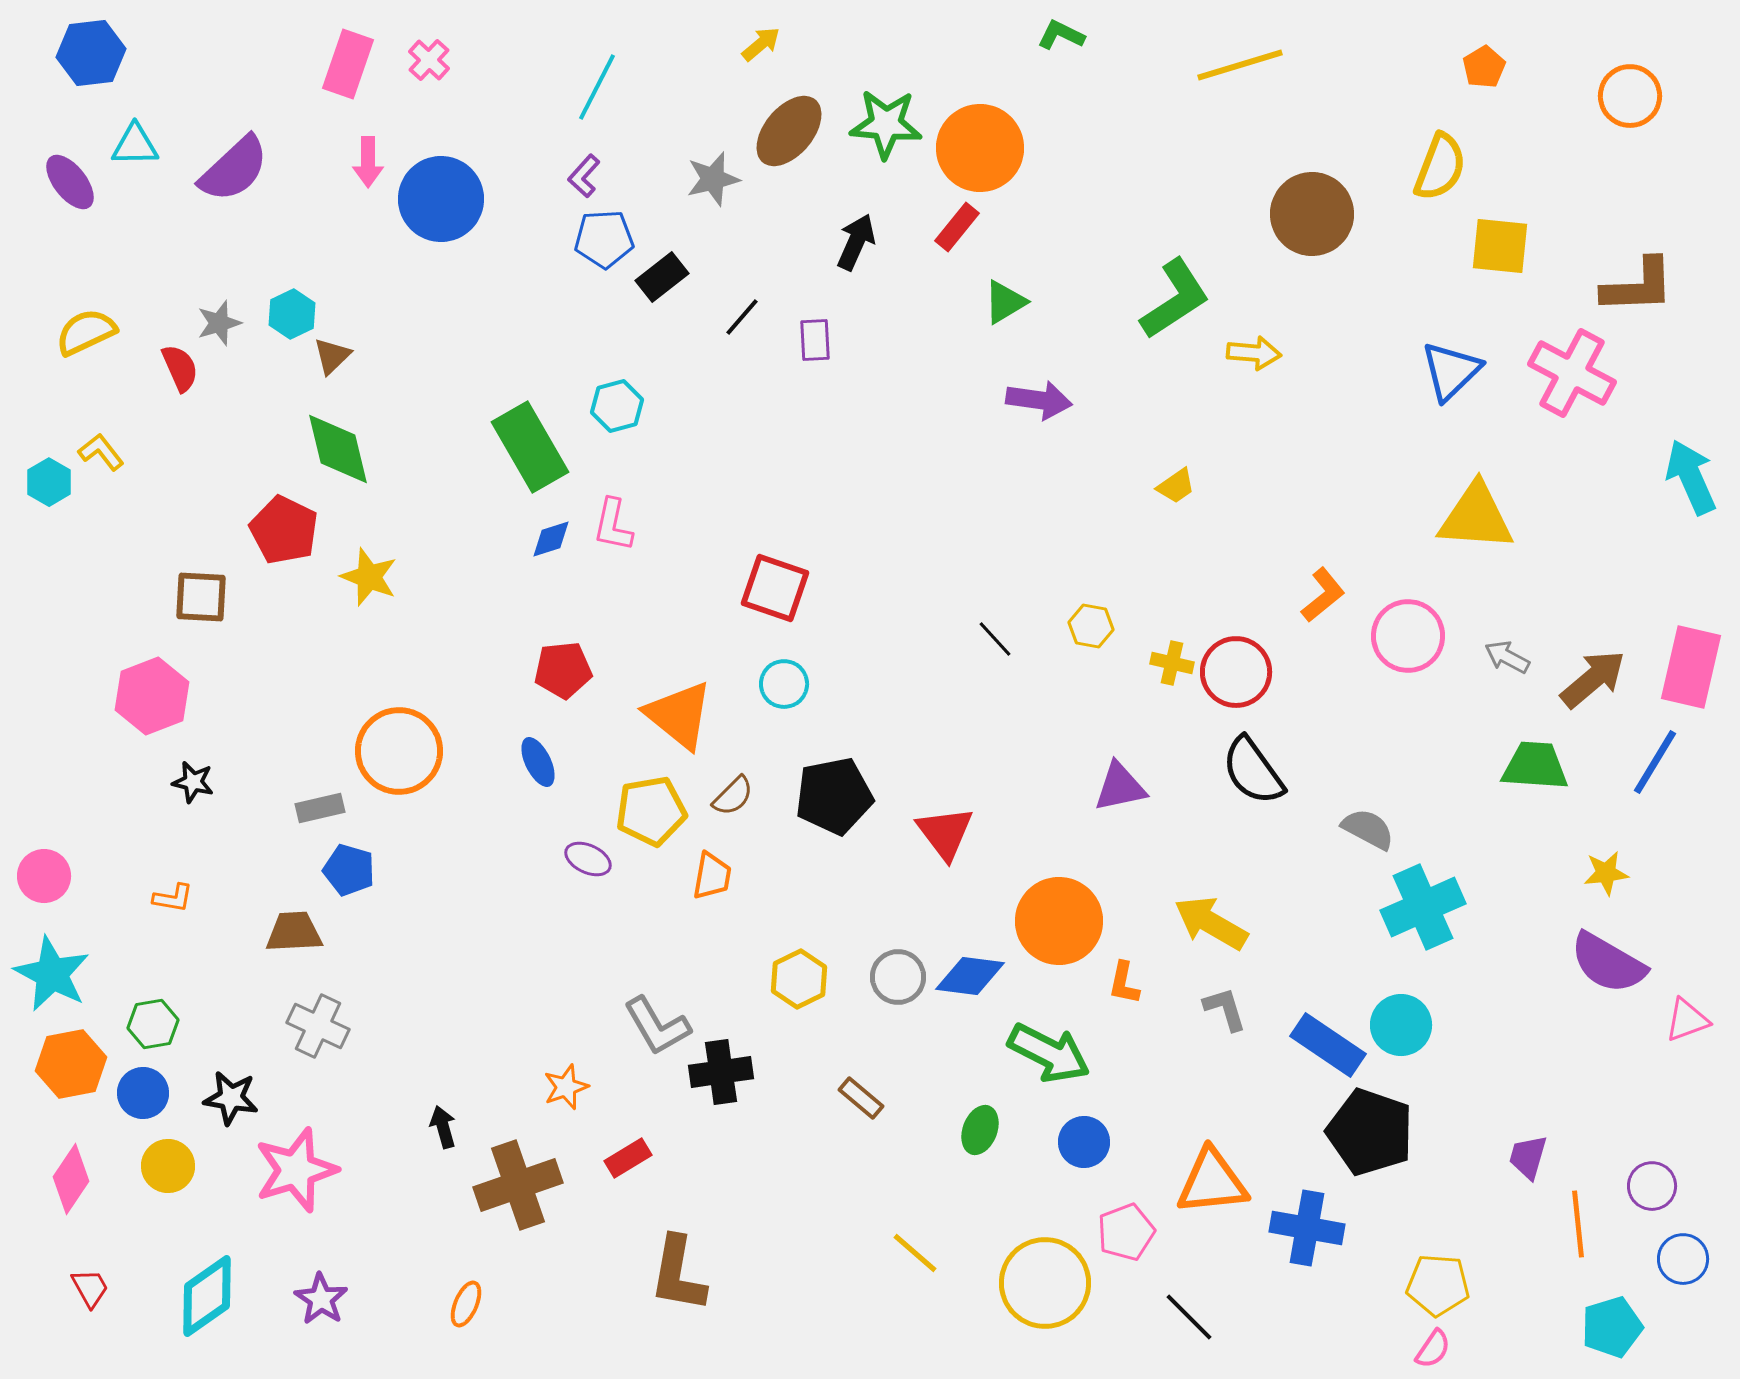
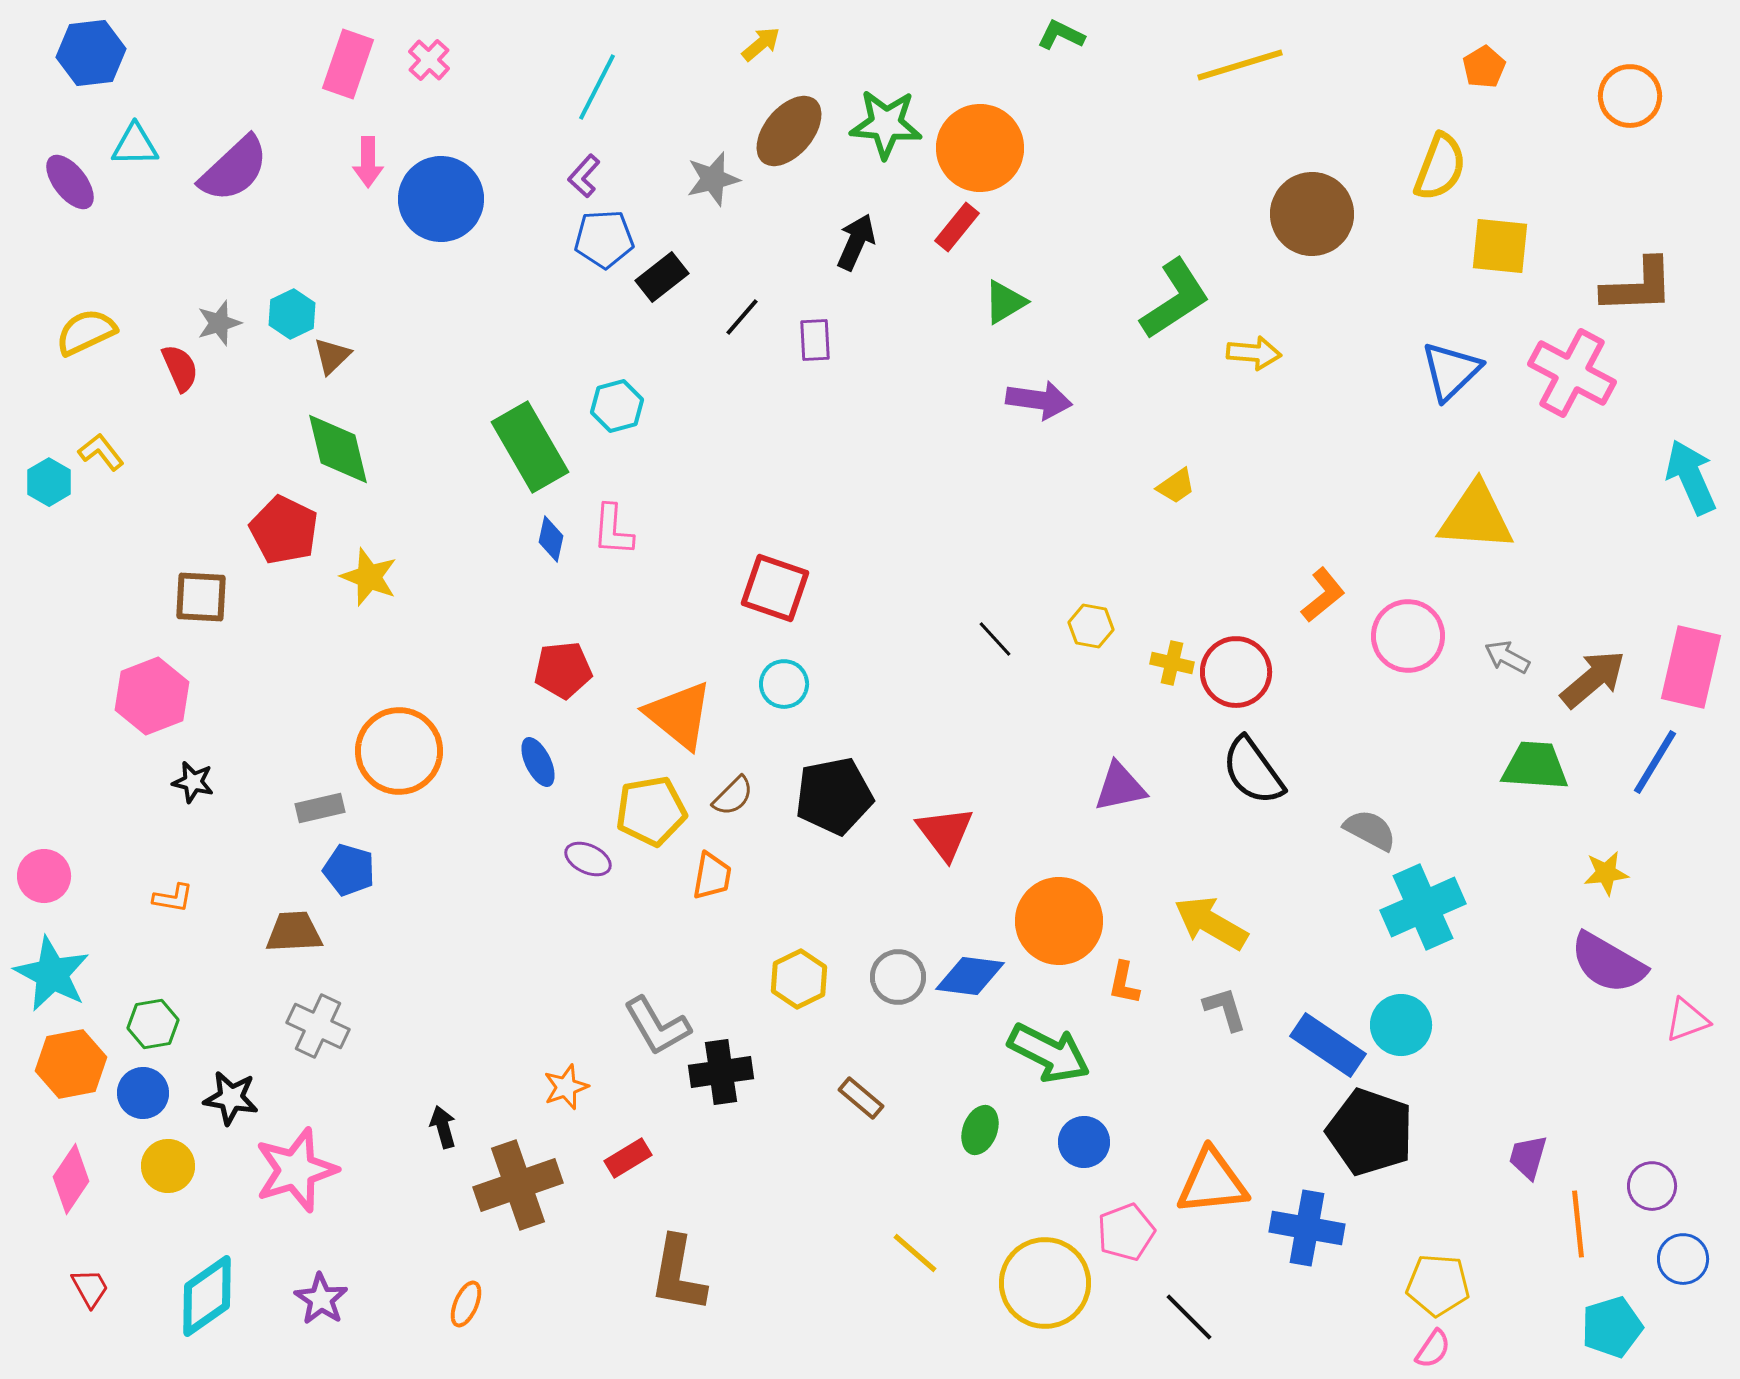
pink L-shape at (613, 525): moved 5 px down; rotated 8 degrees counterclockwise
blue diamond at (551, 539): rotated 60 degrees counterclockwise
gray semicircle at (1368, 829): moved 2 px right, 1 px down
